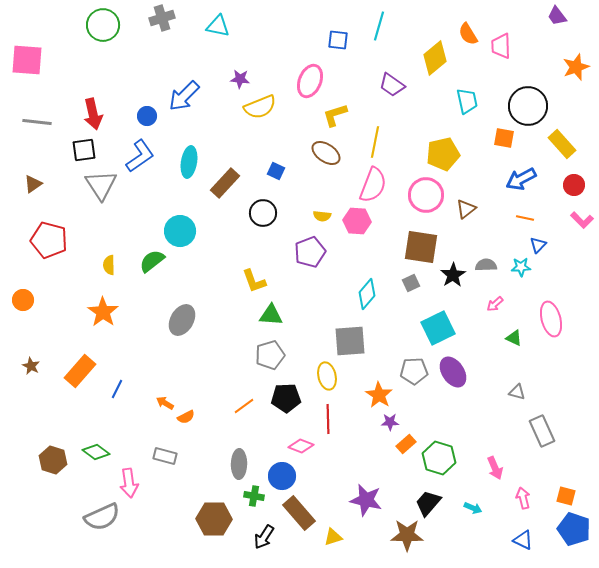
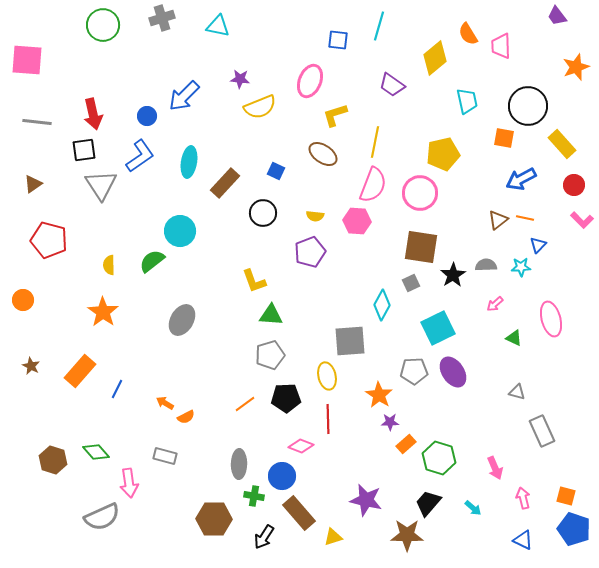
brown ellipse at (326, 153): moved 3 px left, 1 px down
pink circle at (426, 195): moved 6 px left, 2 px up
brown triangle at (466, 209): moved 32 px right, 11 px down
yellow semicircle at (322, 216): moved 7 px left
cyan diamond at (367, 294): moved 15 px right, 11 px down; rotated 12 degrees counterclockwise
orange line at (244, 406): moved 1 px right, 2 px up
green diamond at (96, 452): rotated 12 degrees clockwise
cyan arrow at (473, 508): rotated 18 degrees clockwise
